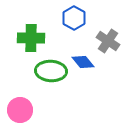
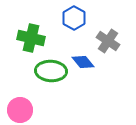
green cross: rotated 12 degrees clockwise
